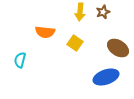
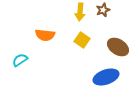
brown star: moved 2 px up
orange semicircle: moved 3 px down
yellow square: moved 7 px right, 3 px up
brown ellipse: moved 1 px up
cyan semicircle: rotated 42 degrees clockwise
